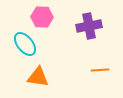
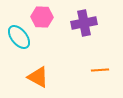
purple cross: moved 5 px left, 3 px up
cyan ellipse: moved 6 px left, 7 px up
orange triangle: rotated 20 degrees clockwise
